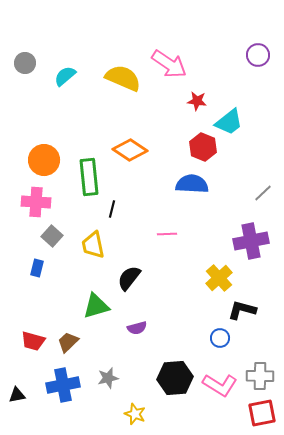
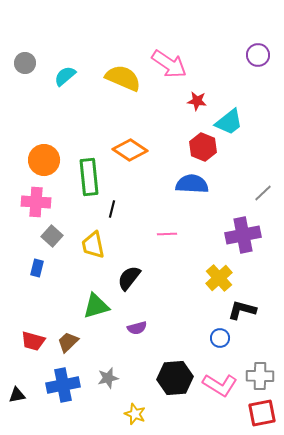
purple cross: moved 8 px left, 6 px up
